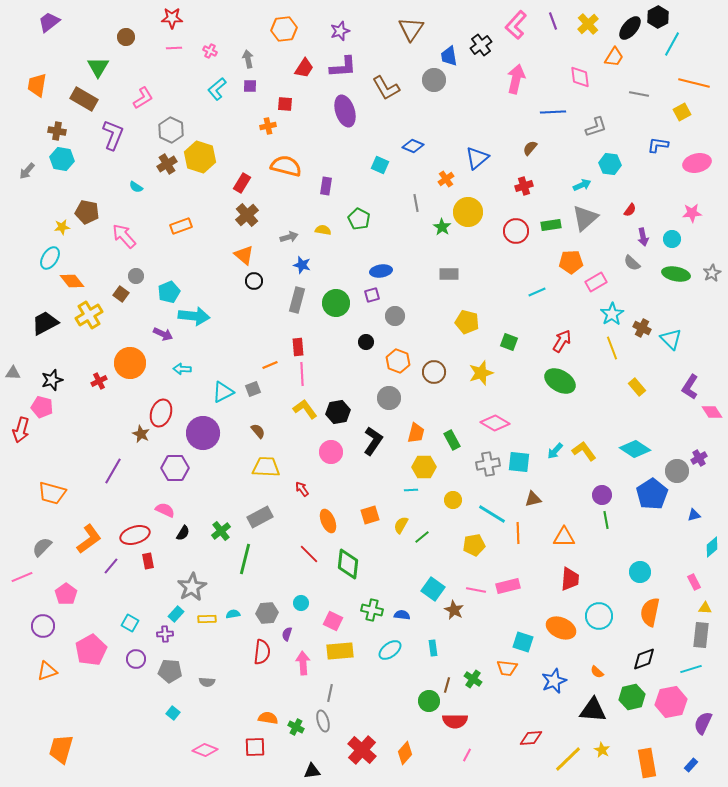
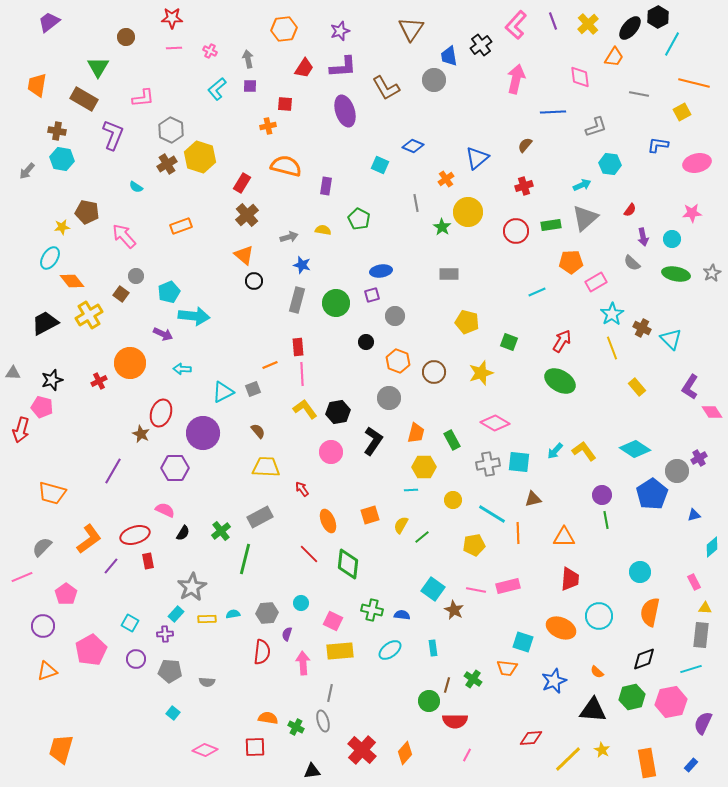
pink L-shape at (143, 98): rotated 25 degrees clockwise
brown semicircle at (530, 148): moved 5 px left, 3 px up
